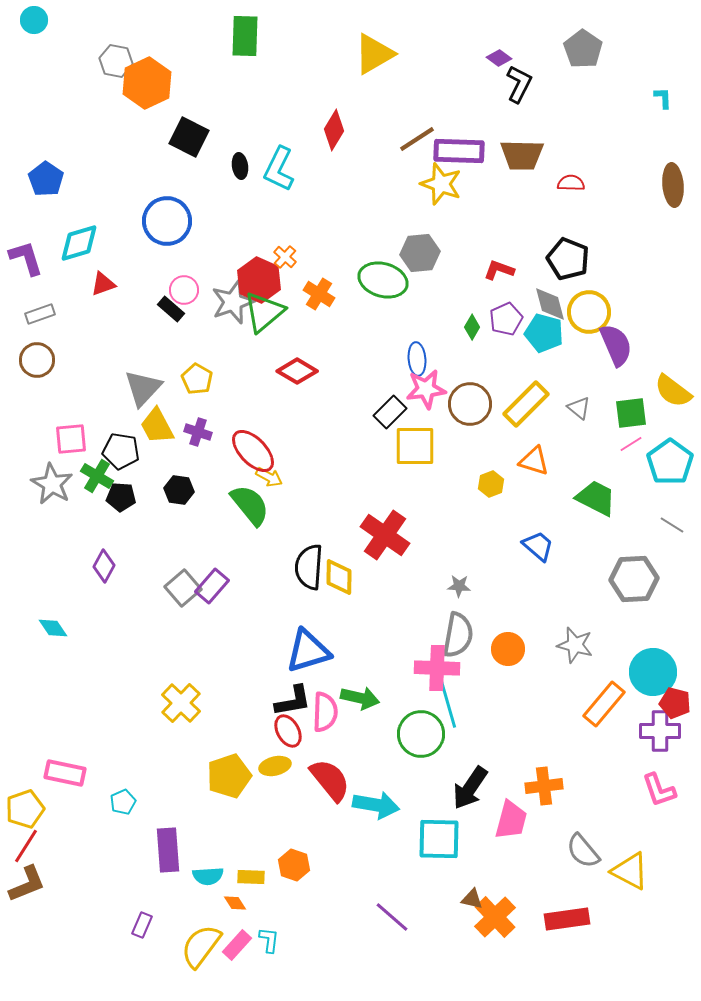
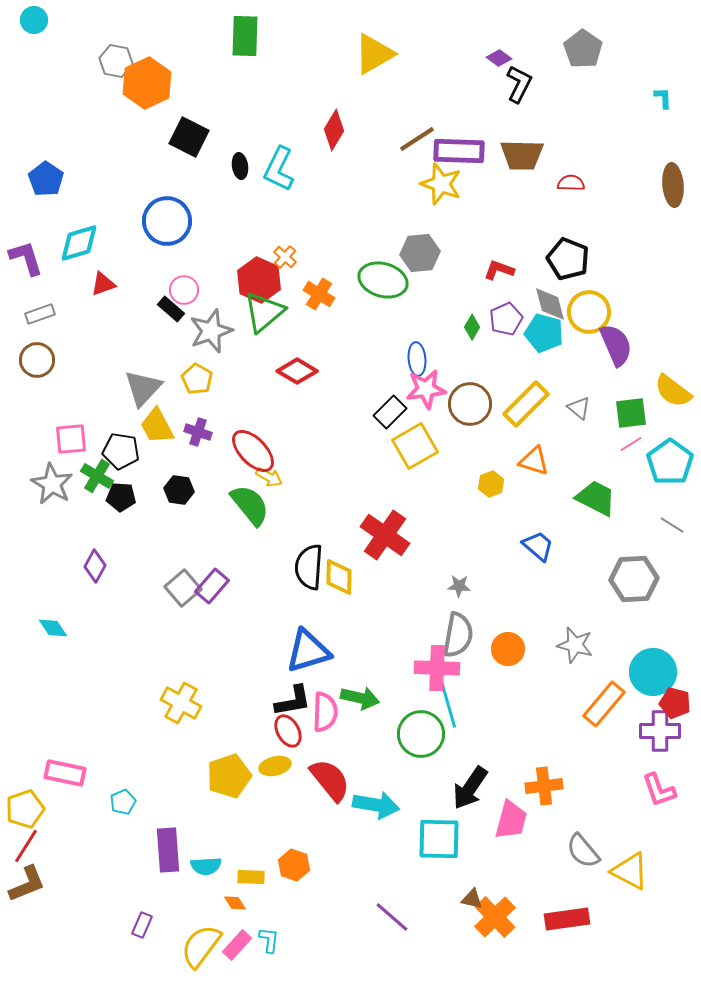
gray star at (233, 302): moved 22 px left, 29 px down
yellow square at (415, 446): rotated 30 degrees counterclockwise
purple diamond at (104, 566): moved 9 px left
yellow cross at (181, 703): rotated 15 degrees counterclockwise
cyan semicircle at (208, 876): moved 2 px left, 10 px up
